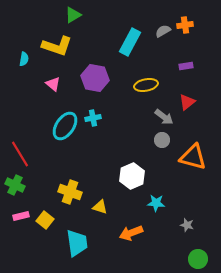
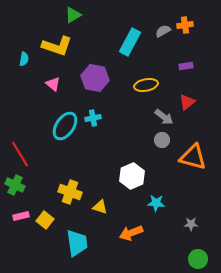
gray star: moved 4 px right, 1 px up; rotated 16 degrees counterclockwise
